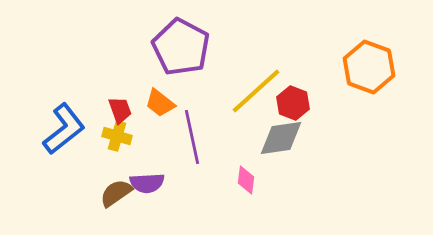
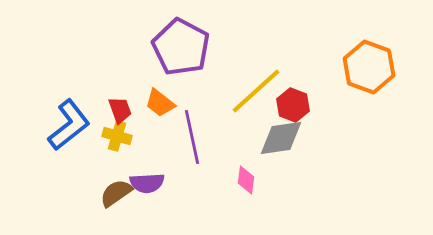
red hexagon: moved 2 px down
blue L-shape: moved 5 px right, 4 px up
